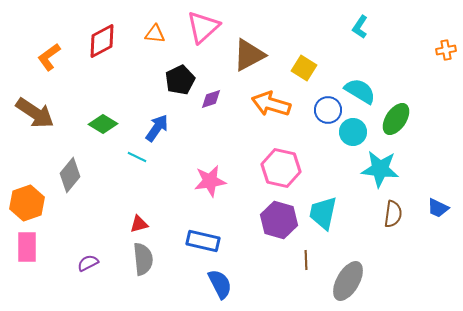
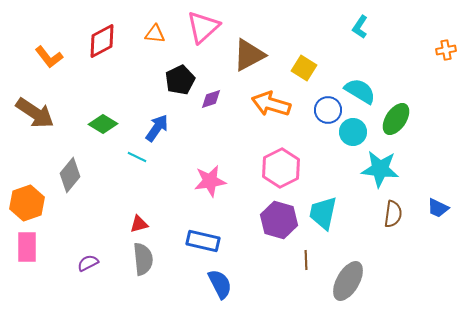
orange L-shape: rotated 92 degrees counterclockwise
pink hexagon: rotated 21 degrees clockwise
